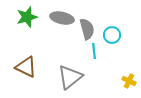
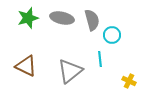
green star: moved 1 px right, 1 px down
gray semicircle: moved 5 px right, 9 px up
cyan line: moved 6 px right, 8 px down
brown triangle: moved 1 px up
gray triangle: moved 6 px up
